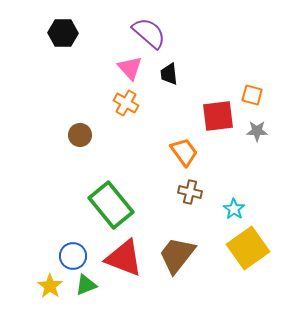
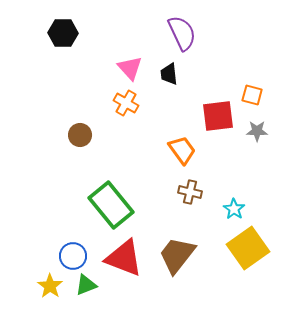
purple semicircle: moved 33 px right; rotated 24 degrees clockwise
orange trapezoid: moved 2 px left, 2 px up
